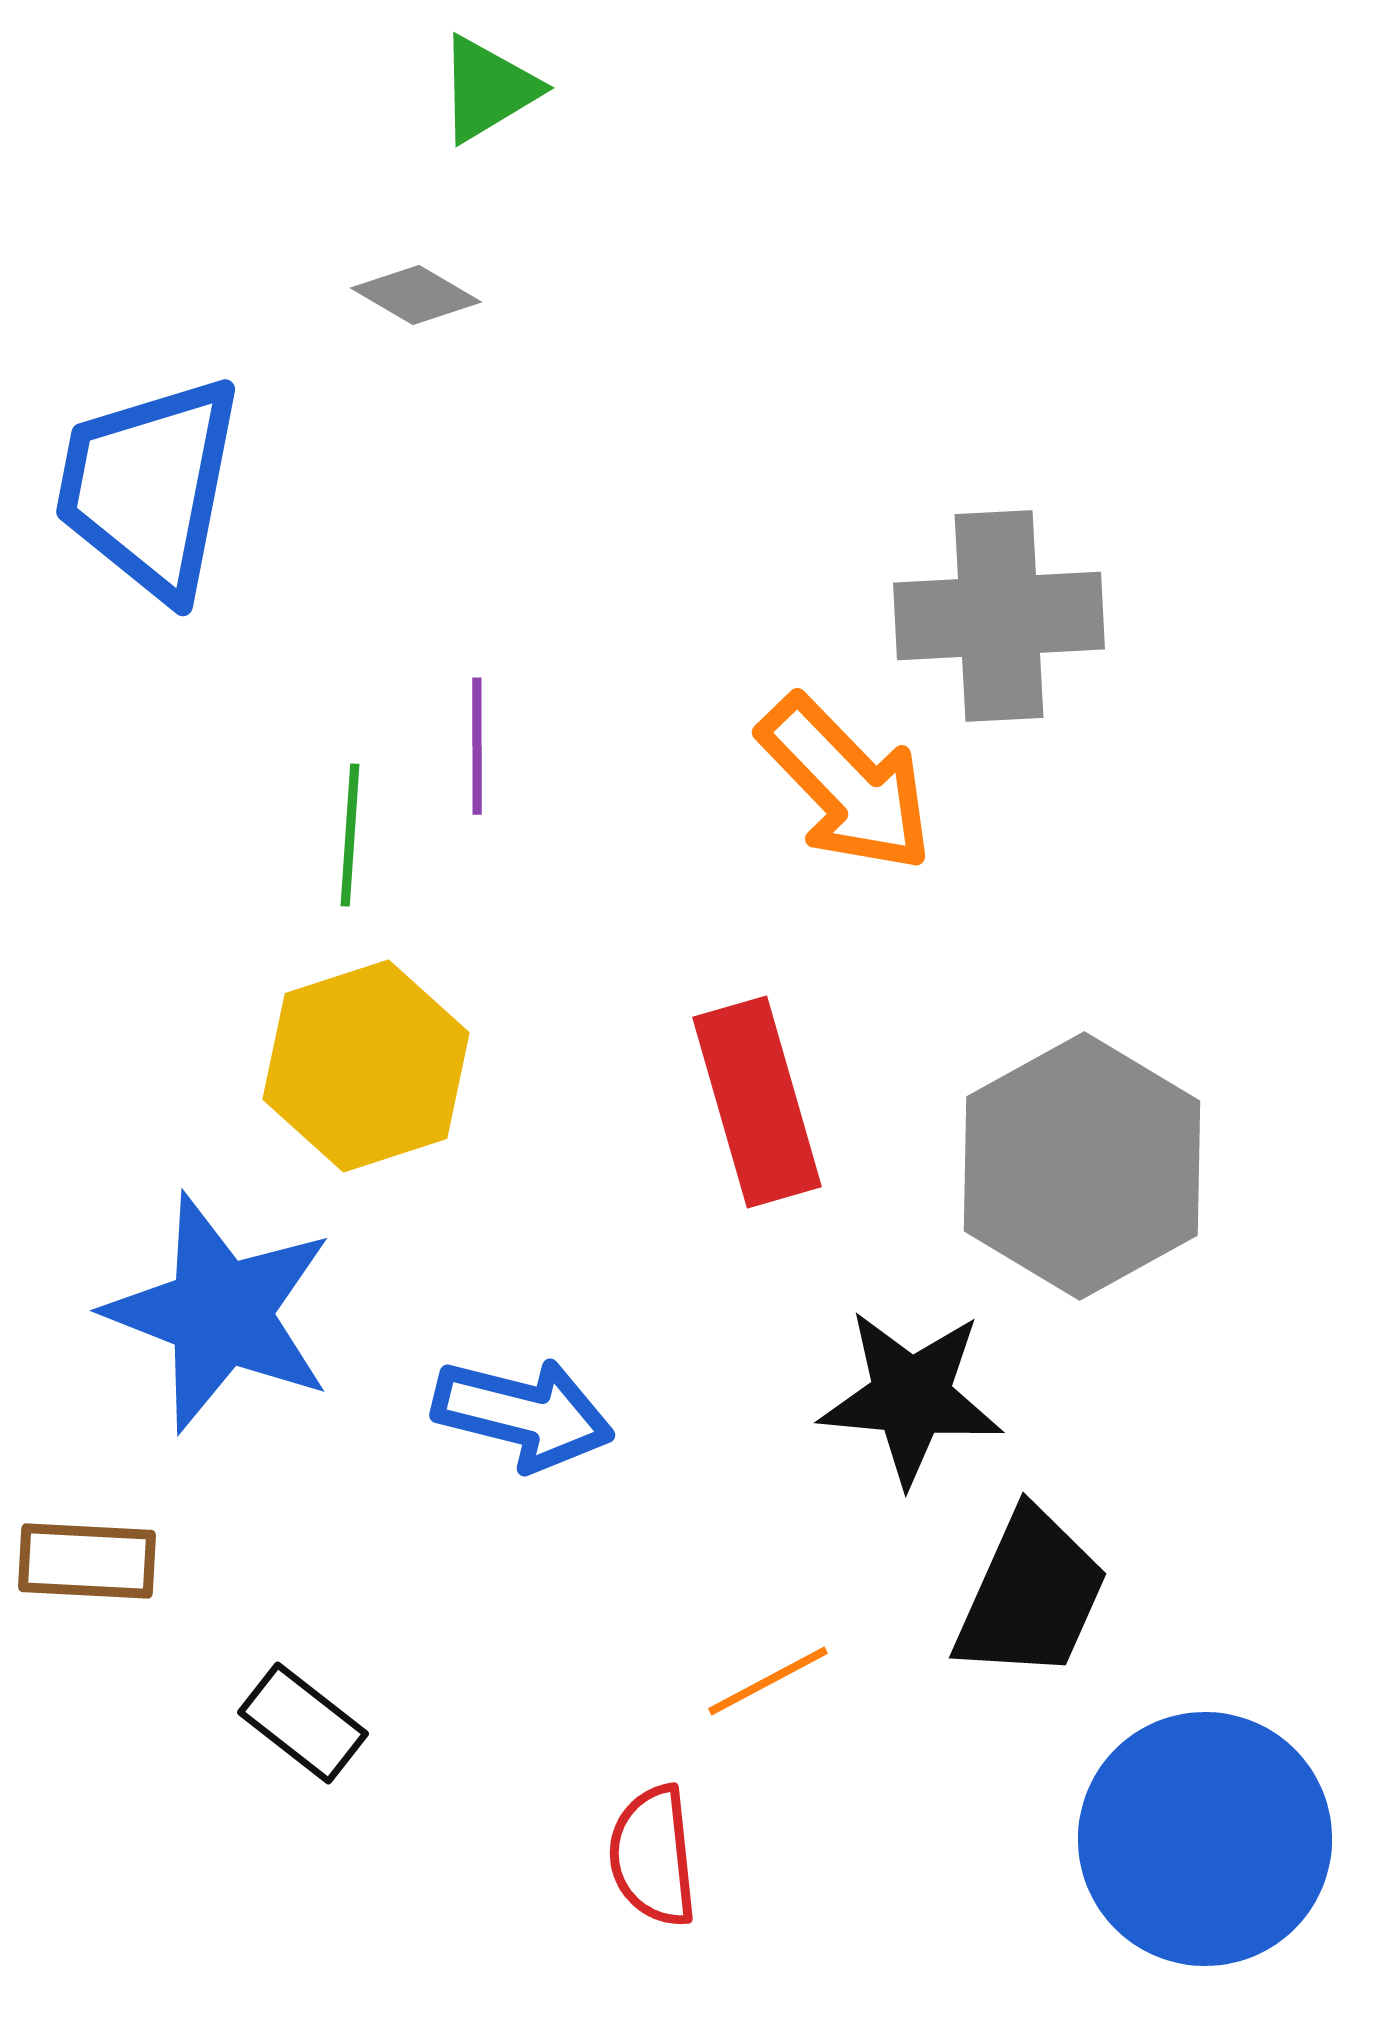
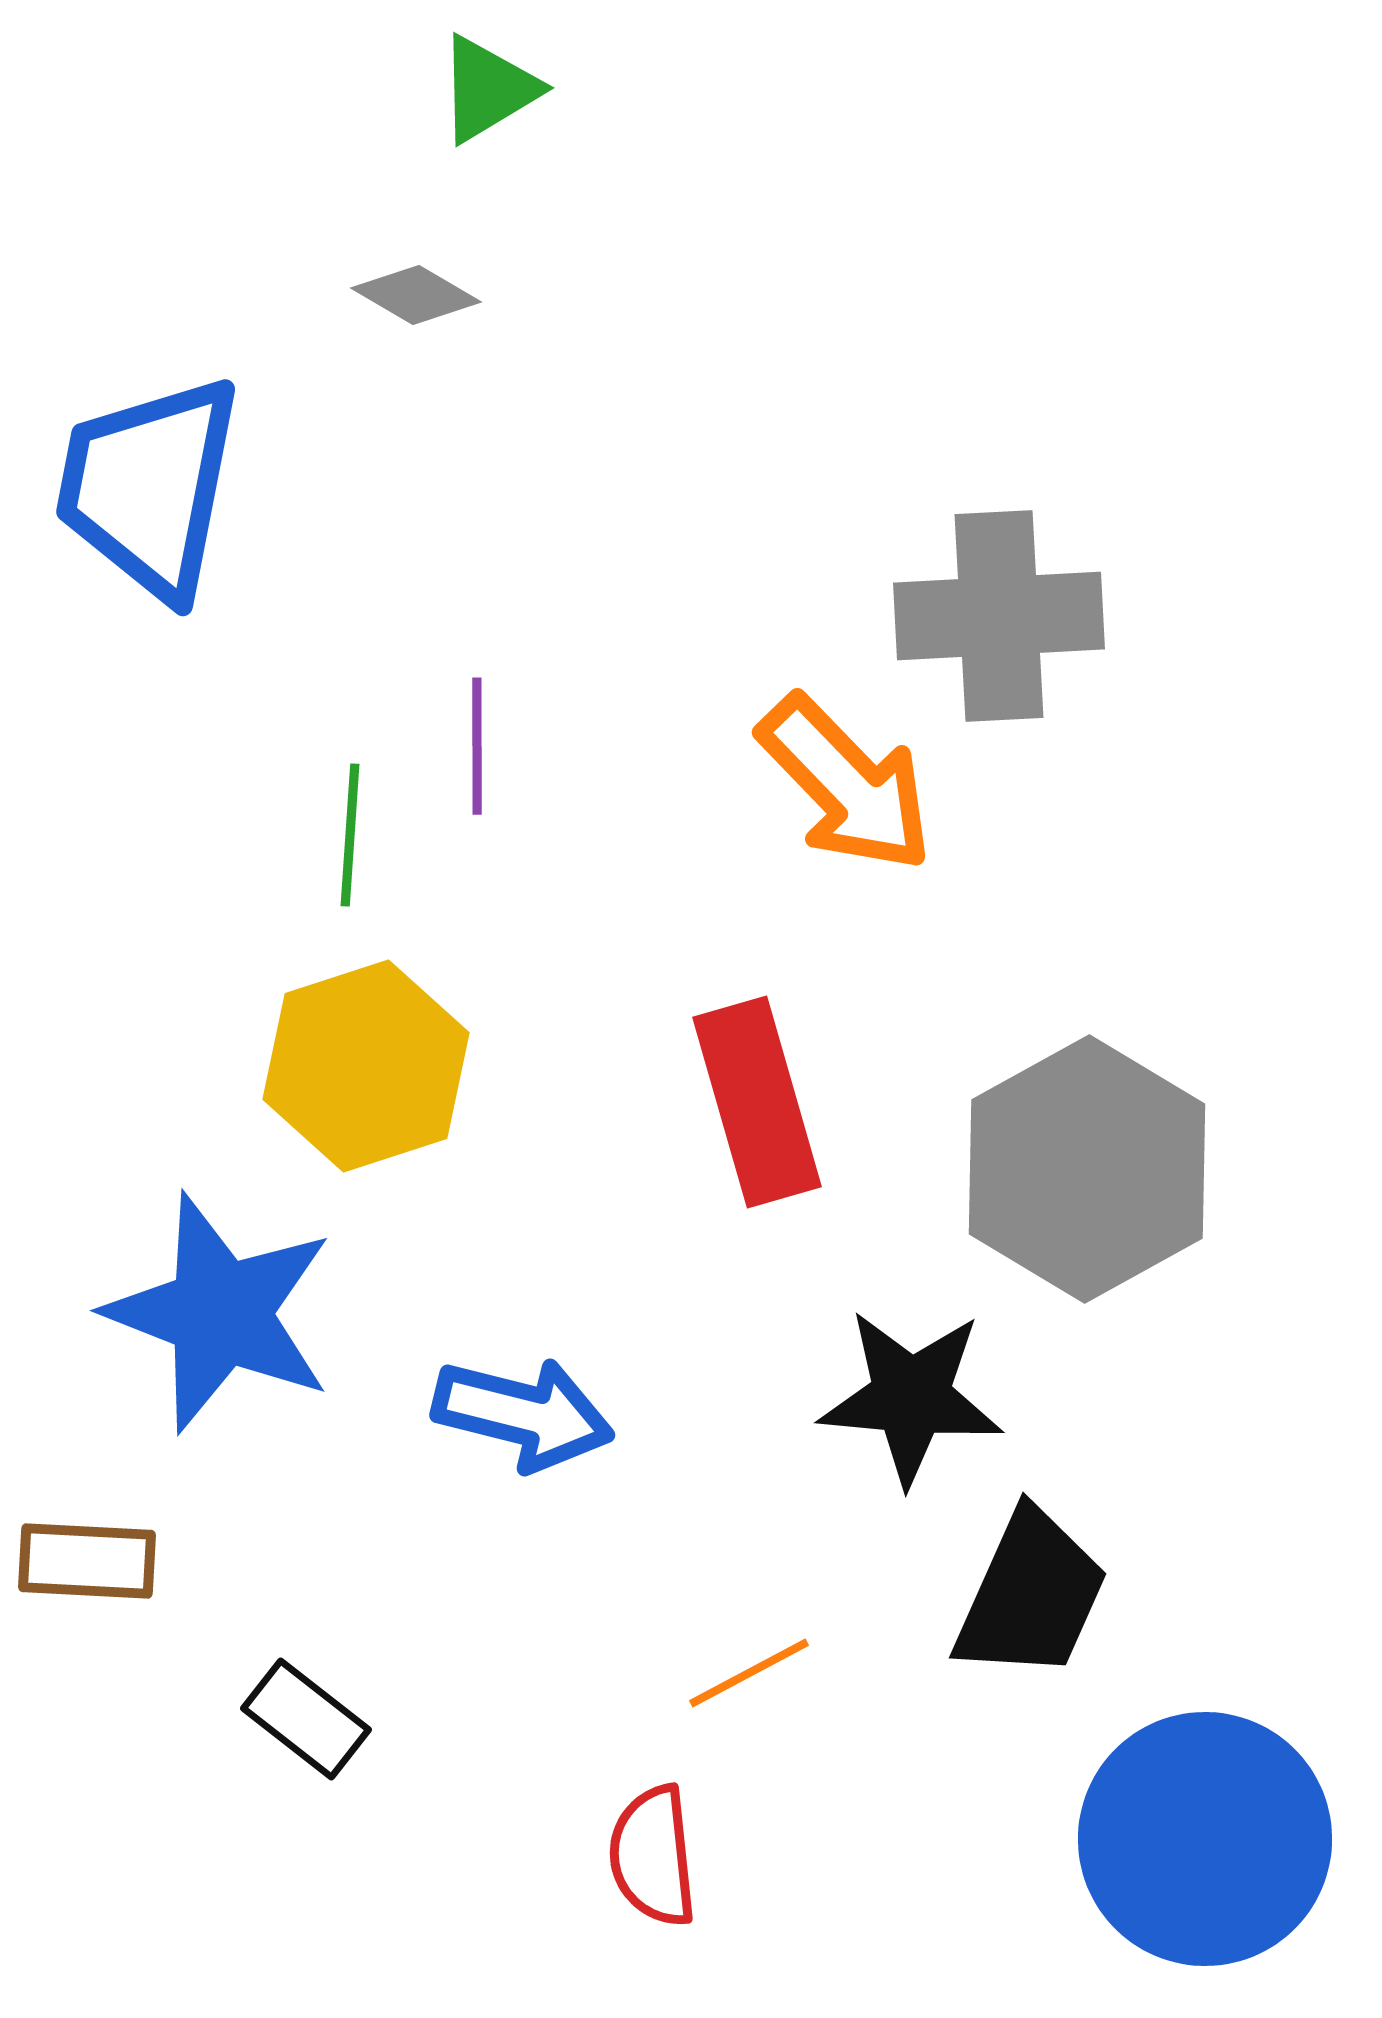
gray hexagon: moved 5 px right, 3 px down
orange line: moved 19 px left, 8 px up
black rectangle: moved 3 px right, 4 px up
